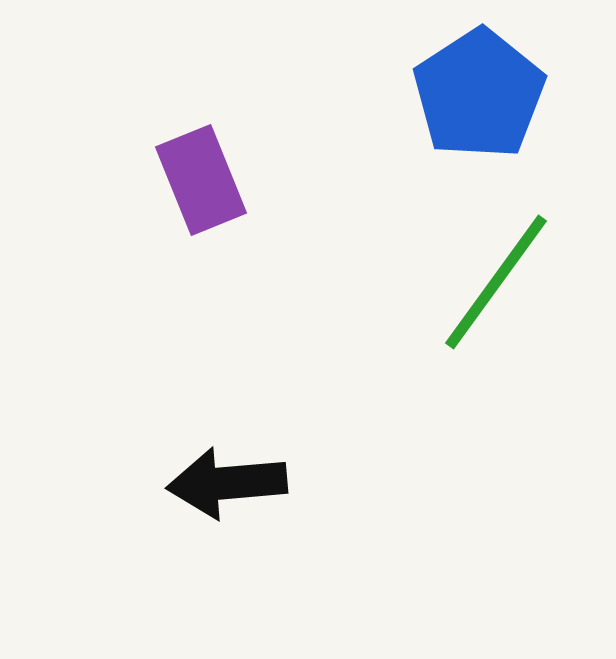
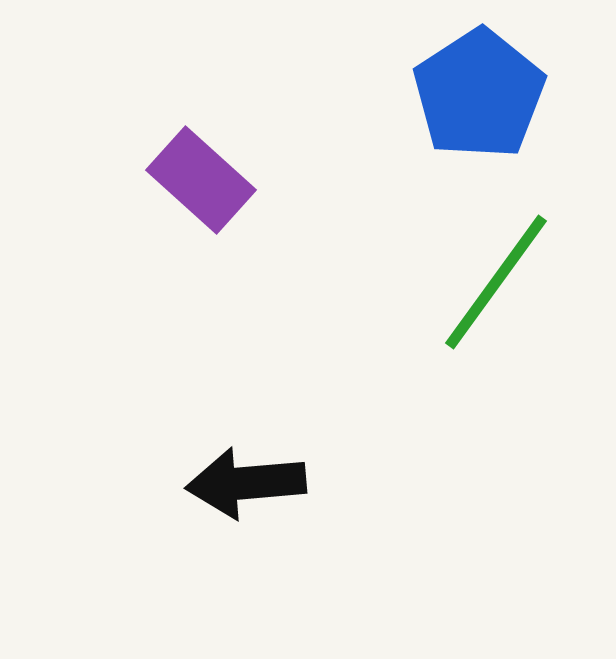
purple rectangle: rotated 26 degrees counterclockwise
black arrow: moved 19 px right
